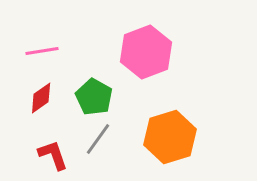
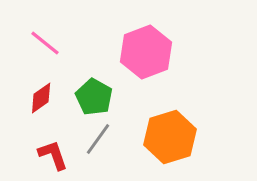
pink line: moved 3 px right, 8 px up; rotated 48 degrees clockwise
